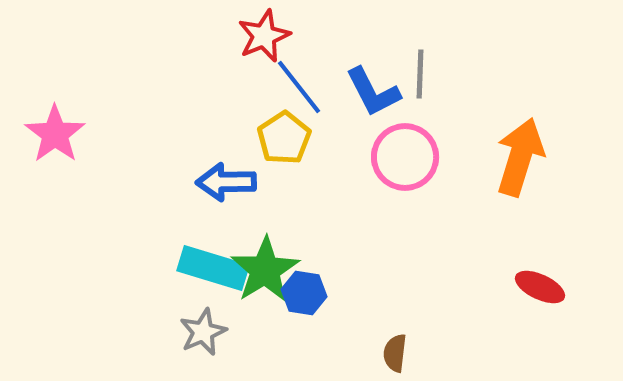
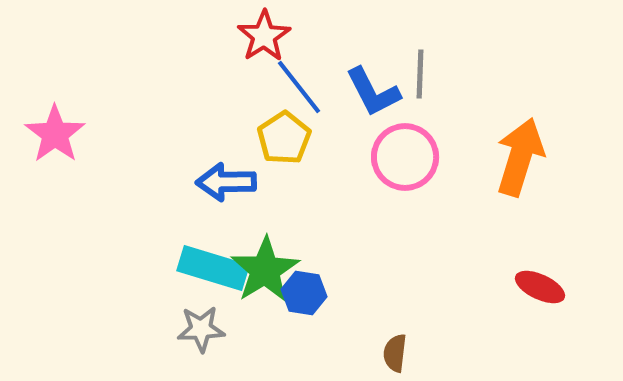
red star: rotated 10 degrees counterclockwise
gray star: moved 2 px left, 3 px up; rotated 21 degrees clockwise
